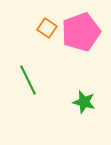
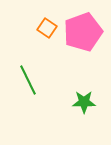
pink pentagon: moved 2 px right
green star: rotated 15 degrees counterclockwise
